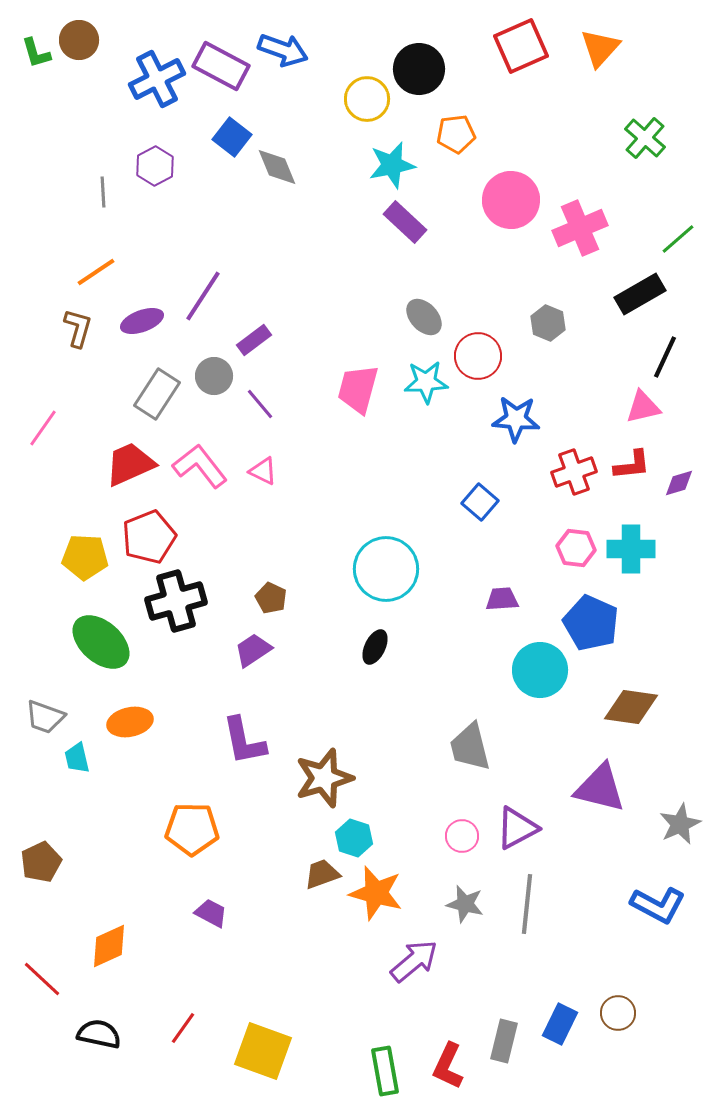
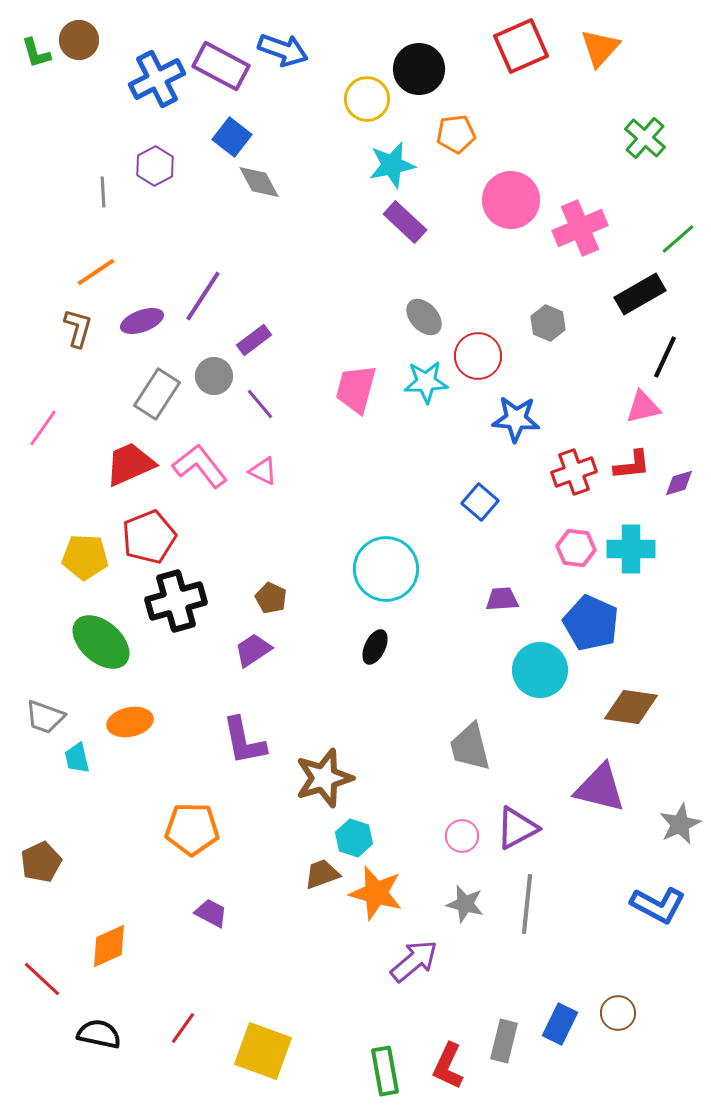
gray diamond at (277, 167): moved 18 px left, 15 px down; rotated 6 degrees counterclockwise
pink trapezoid at (358, 389): moved 2 px left
